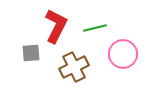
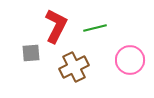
pink circle: moved 7 px right, 6 px down
